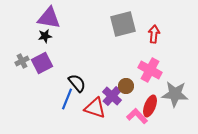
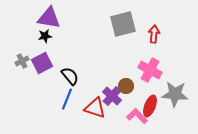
black semicircle: moved 7 px left, 7 px up
